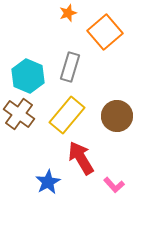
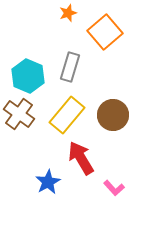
brown circle: moved 4 px left, 1 px up
pink L-shape: moved 3 px down
